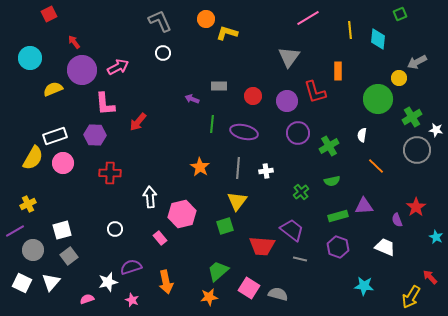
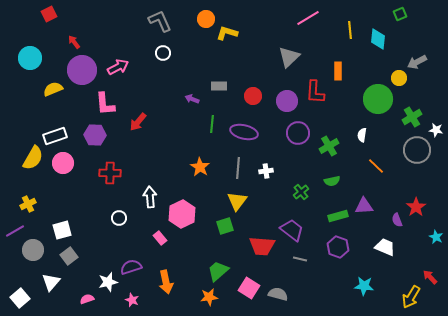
gray triangle at (289, 57): rotated 10 degrees clockwise
red L-shape at (315, 92): rotated 20 degrees clockwise
pink hexagon at (182, 214): rotated 12 degrees counterclockwise
white circle at (115, 229): moved 4 px right, 11 px up
white square at (22, 283): moved 2 px left, 15 px down; rotated 24 degrees clockwise
